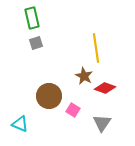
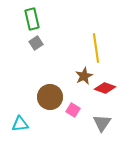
green rectangle: moved 1 px down
gray square: rotated 16 degrees counterclockwise
brown star: rotated 18 degrees clockwise
brown circle: moved 1 px right, 1 px down
cyan triangle: rotated 30 degrees counterclockwise
